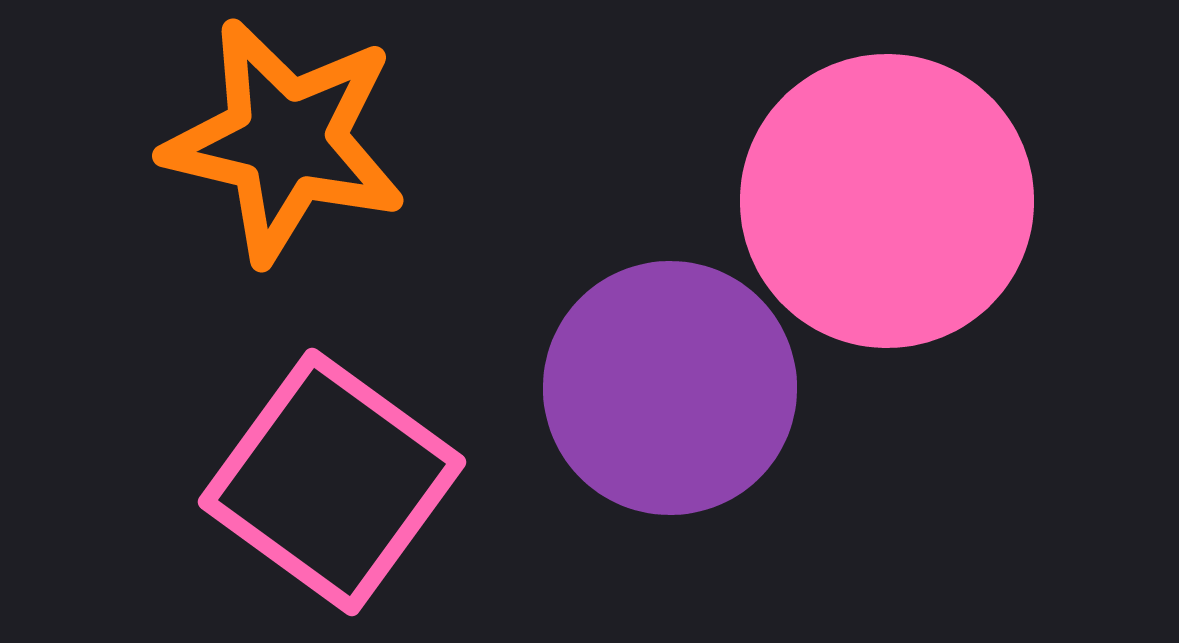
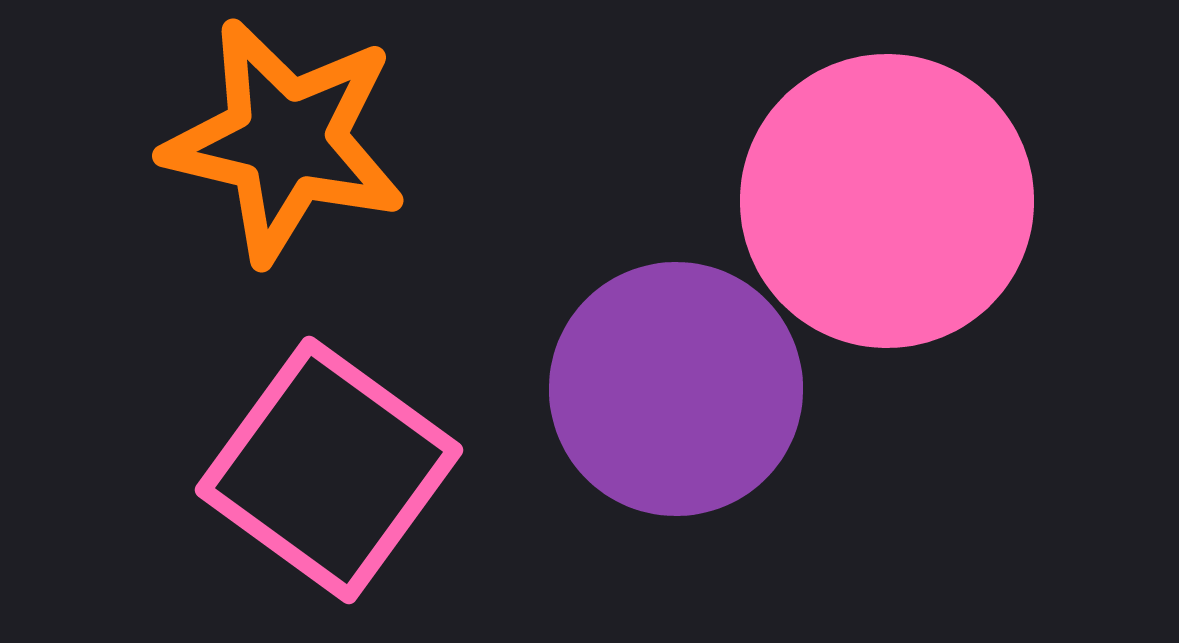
purple circle: moved 6 px right, 1 px down
pink square: moved 3 px left, 12 px up
